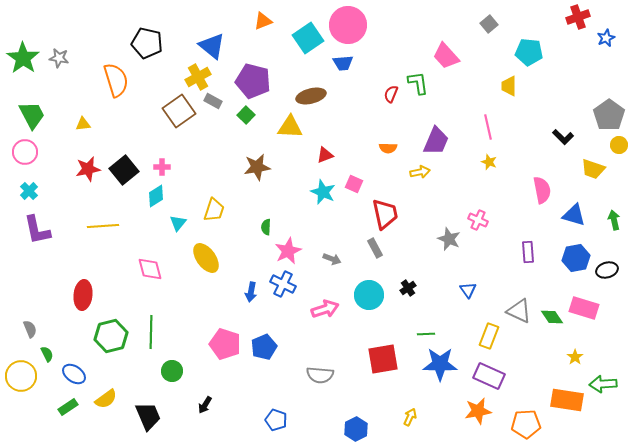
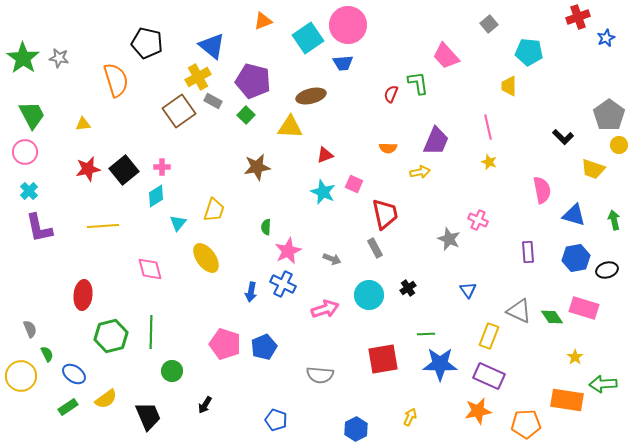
purple L-shape at (37, 230): moved 2 px right, 2 px up
